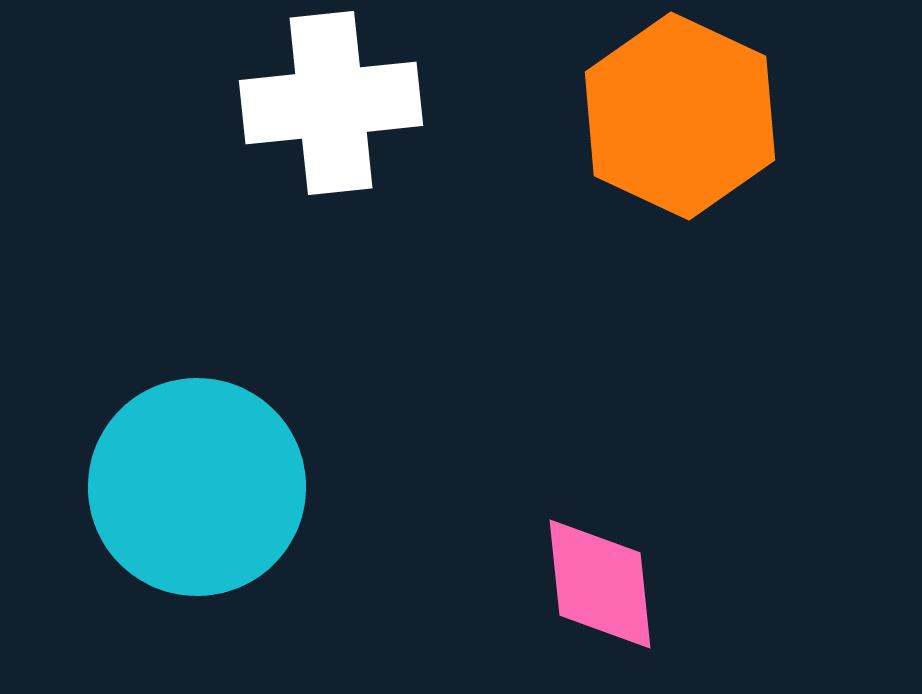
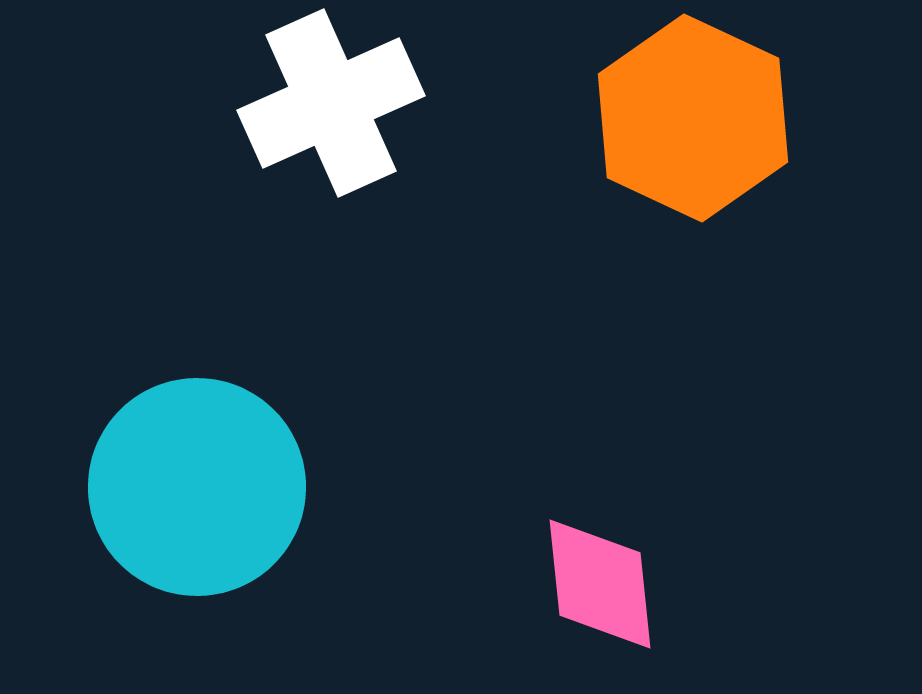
white cross: rotated 18 degrees counterclockwise
orange hexagon: moved 13 px right, 2 px down
